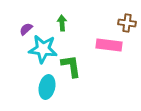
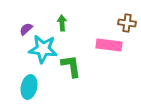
cyan ellipse: moved 18 px left
